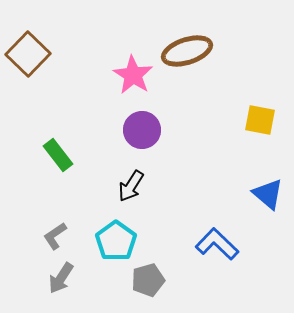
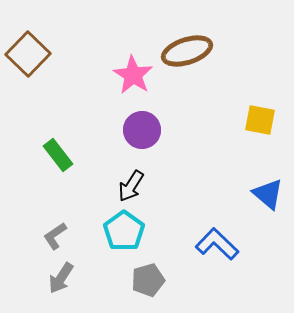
cyan pentagon: moved 8 px right, 10 px up
